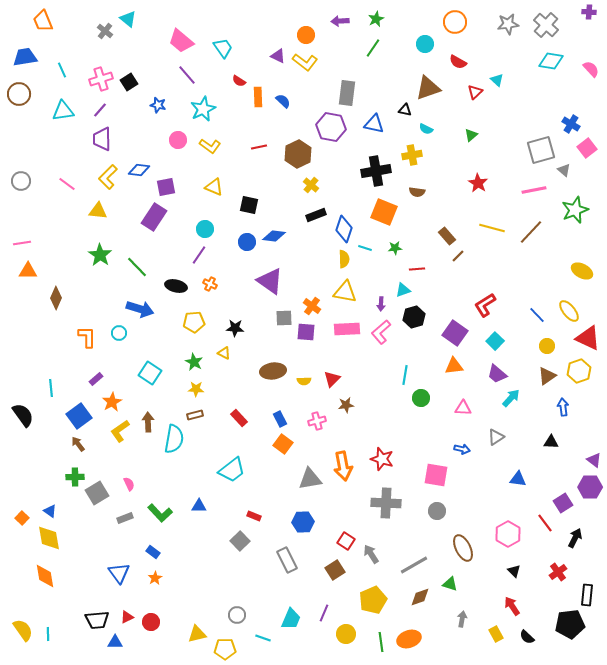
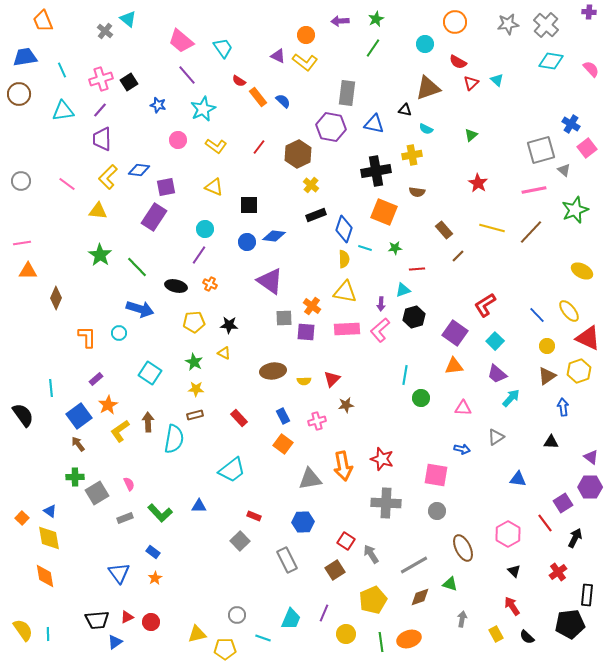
red triangle at (475, 92): moved 4 px left, 9 px up
orange rectangle at (258, 97): rotated 36 degrees counterclockwise
yellow L-shape at (210, 146): moved 6 px right
red line at (259, 147): rotated 42 degrees counterclockwise
black square at (249, 205): rotated 12 degrees counterclockwise
brown rectangle at (447, 236): moved 3 px left, 6 px up
black star at (235, 328): moved 6 px left, 3 px up
pink L-shape at (381, 332): moved 1 px left, 2 px up
orange star at (112, 402): moved 4 px left, 3 px down
blue rectangle at (280, 419): moved 3 px right, 3 px up
purple triangle at (594, 460): moved 3 px left, 3 px up
blue triangle at (115, 642): rotated 35 degrees counterclockwise
